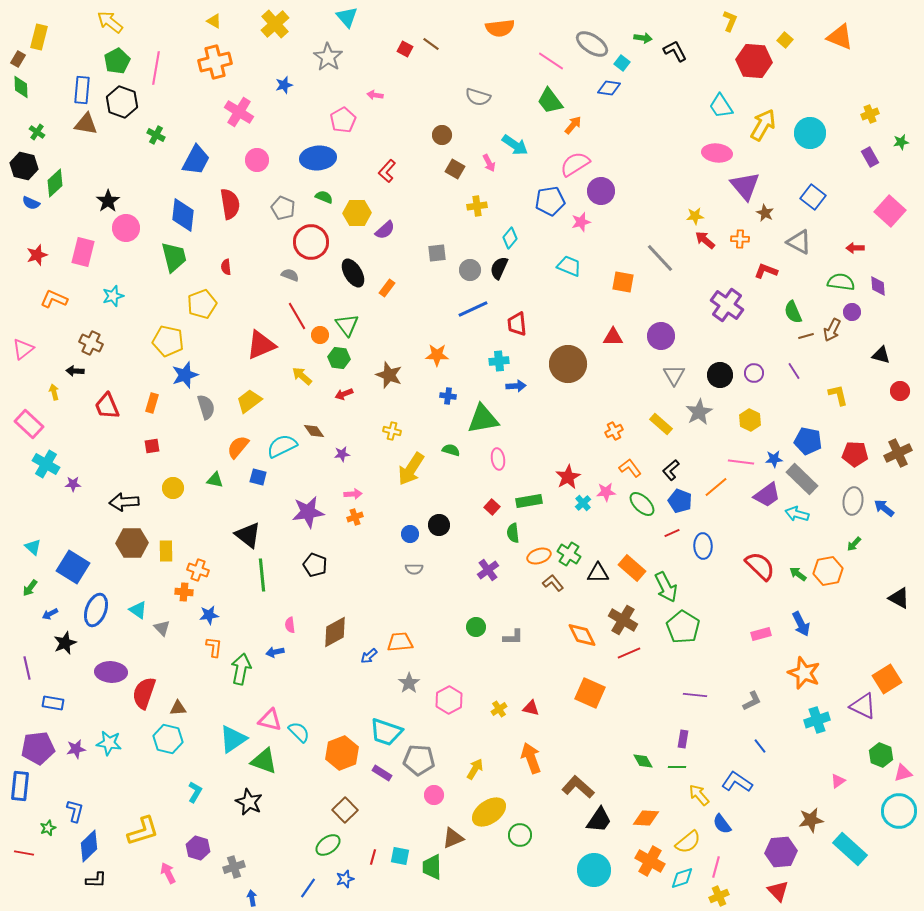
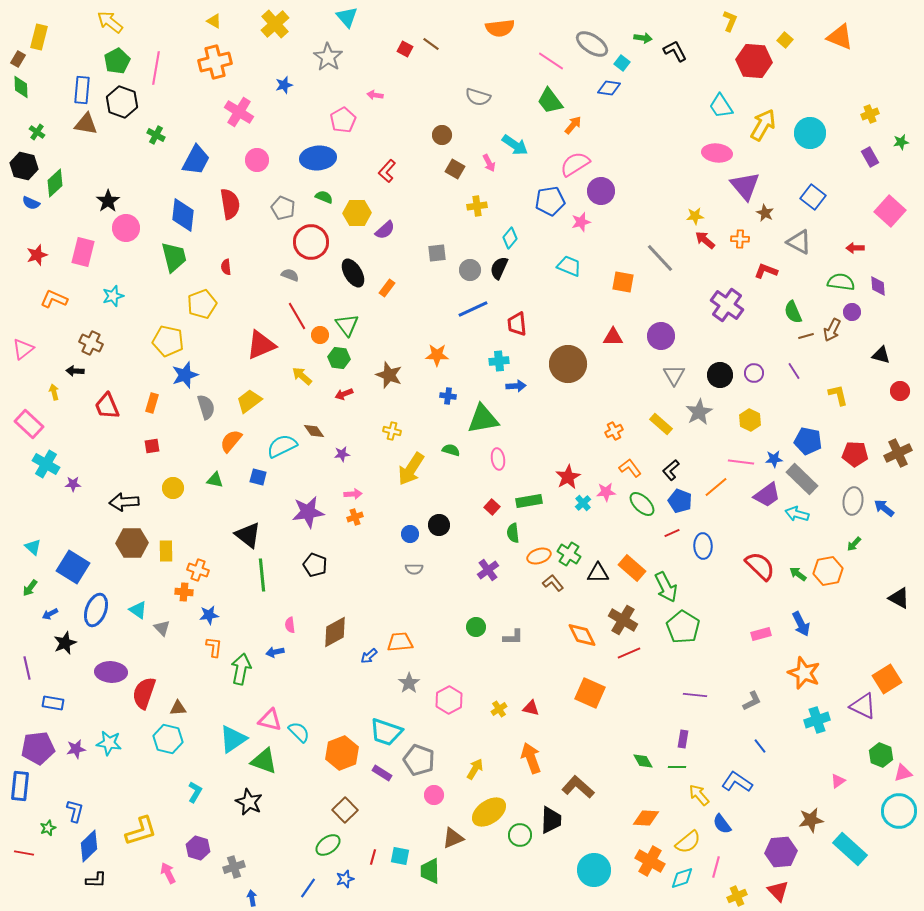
orange semicircle at (238, 447): moved 7 px left, 6 px up
gray pentagon at (419, 760): rotated 16 degrees clockwise
black trapezoid at (599, 820): moved 48 px left; rotated 32 degrees counterclockwise
yellow L-shape at (143, 831): moved 2 px left
green trapezoid at (432, 867): moved 2 px left, 4 px down
yellow cross at (719, 896): moved 18 px right
